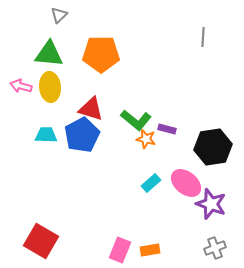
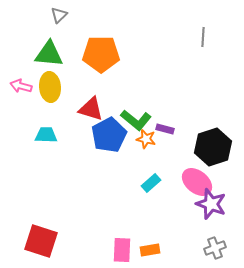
purple rectangle: moved 2 px left
blue pentagon: moved 27 px right
black hexagon: rotated 9 degrees counterclockwise
pink ellipse: moved 11 px right, 1 px up
red square: rotated 12 degrees counterclockwise
pink rectangle: moved 2 px right; rotated 20 degrees counterclockwise
